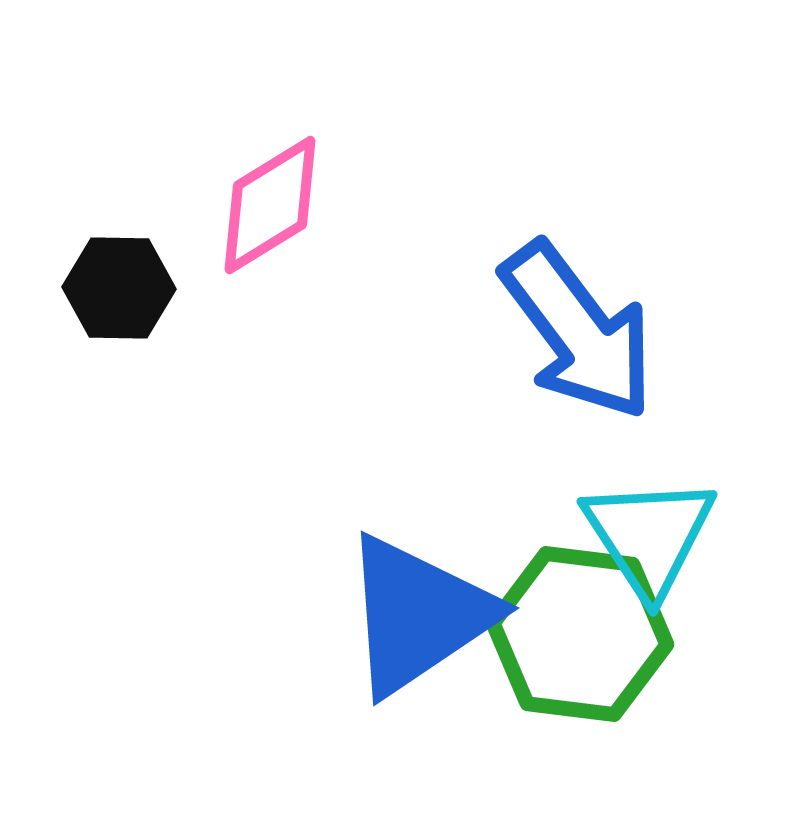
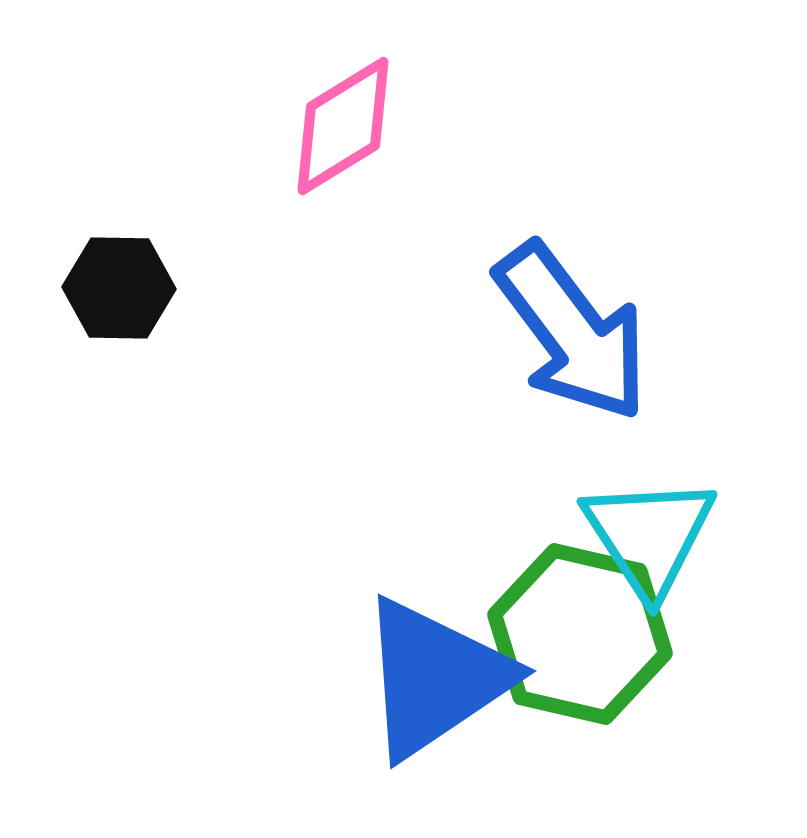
pink diamond: moved 73 px right, 79 px up
blue arrow: moved 6 px left, 1 px down
blue triangle: moved 17 px right, 63 px down
green hexagon: rotated 6 degrees clockwise
